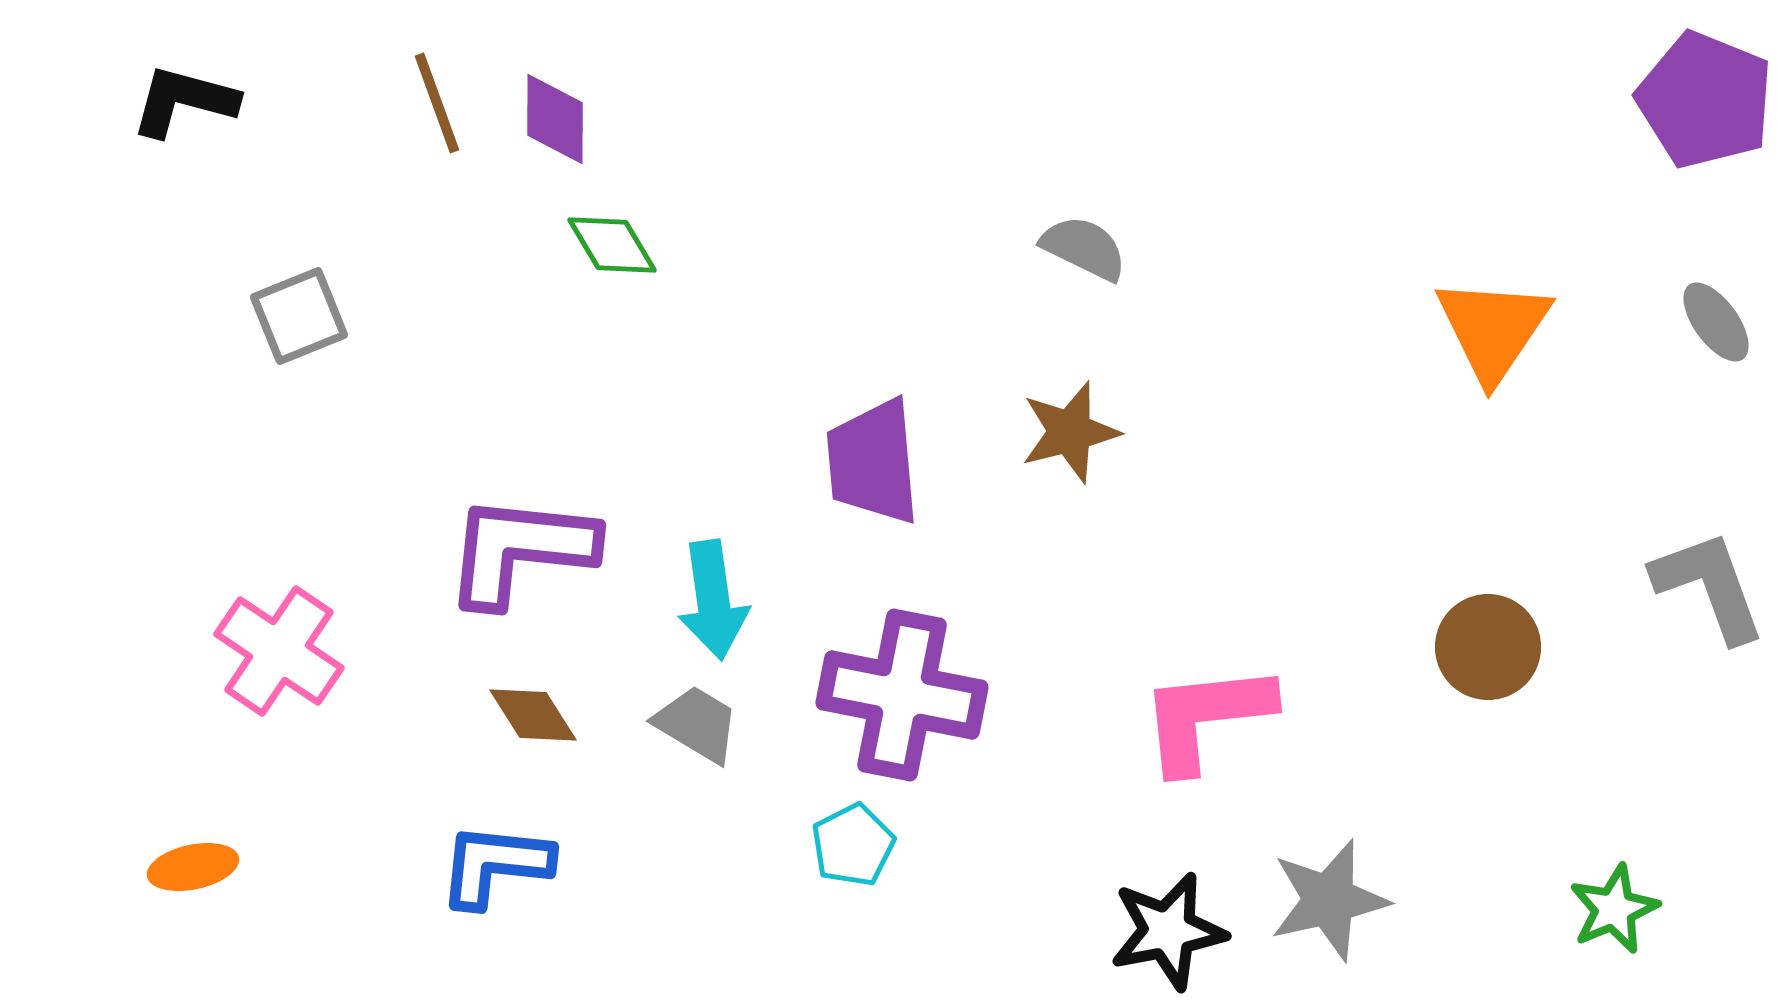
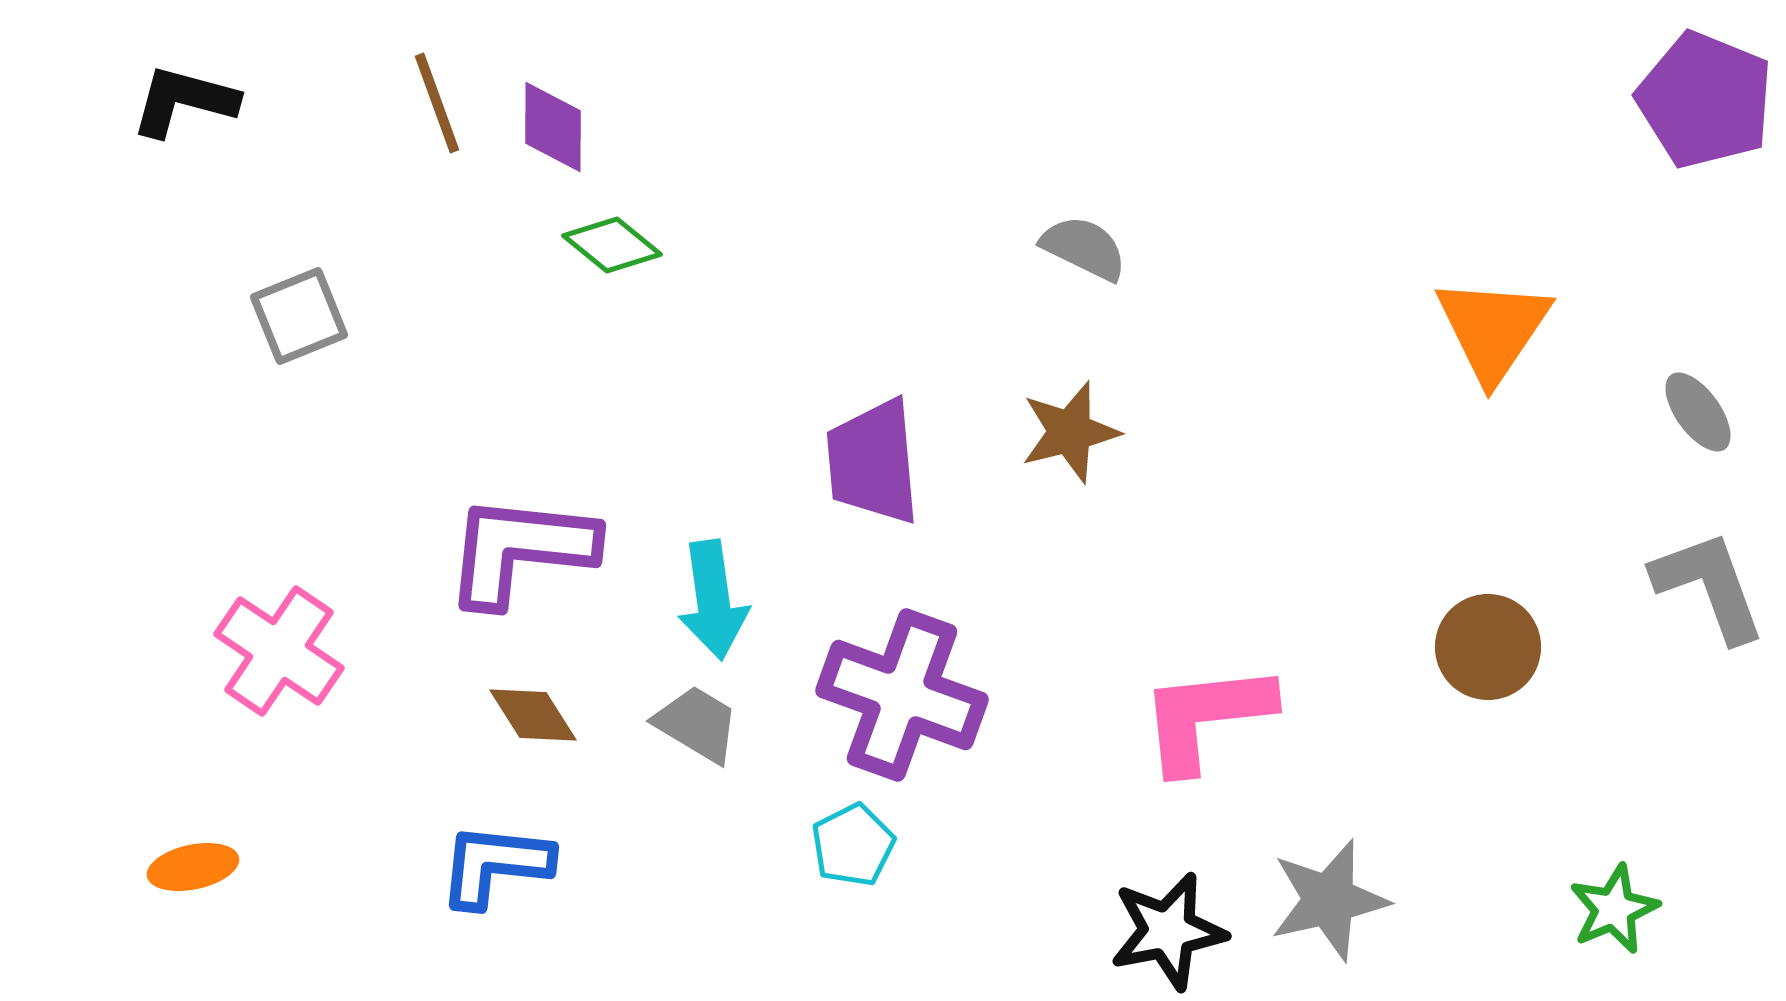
purple diamond: moved 2 px left, 8 px down
green diamond: rotated 20 degrees counterclockwise
gray ellipse: moved 18 px left, 90 px down
purple cross: rotated 9 degrees clockwise
